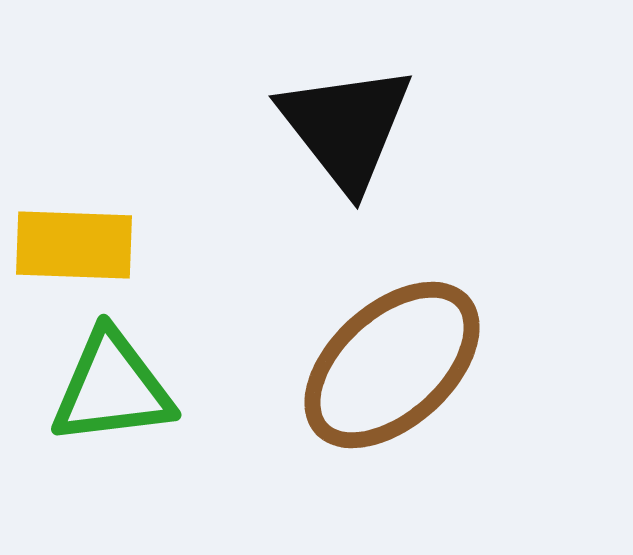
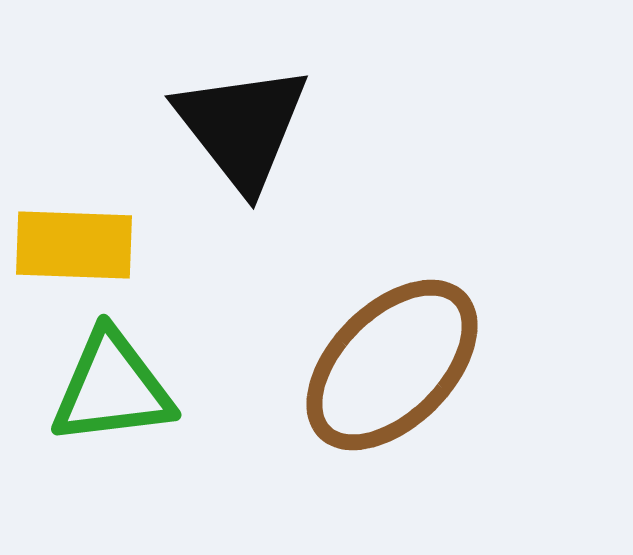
black triangle: moved 104 px left
brown ellipse: rotated 3 degrees counterclockwise
